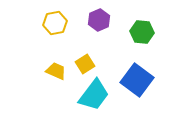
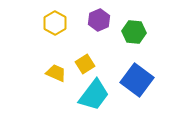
yellow hexagon: rotated 20 degrees counterclockwise
green hexagon: moved 8 px left
yellow trapezoid: moved 2 px down
